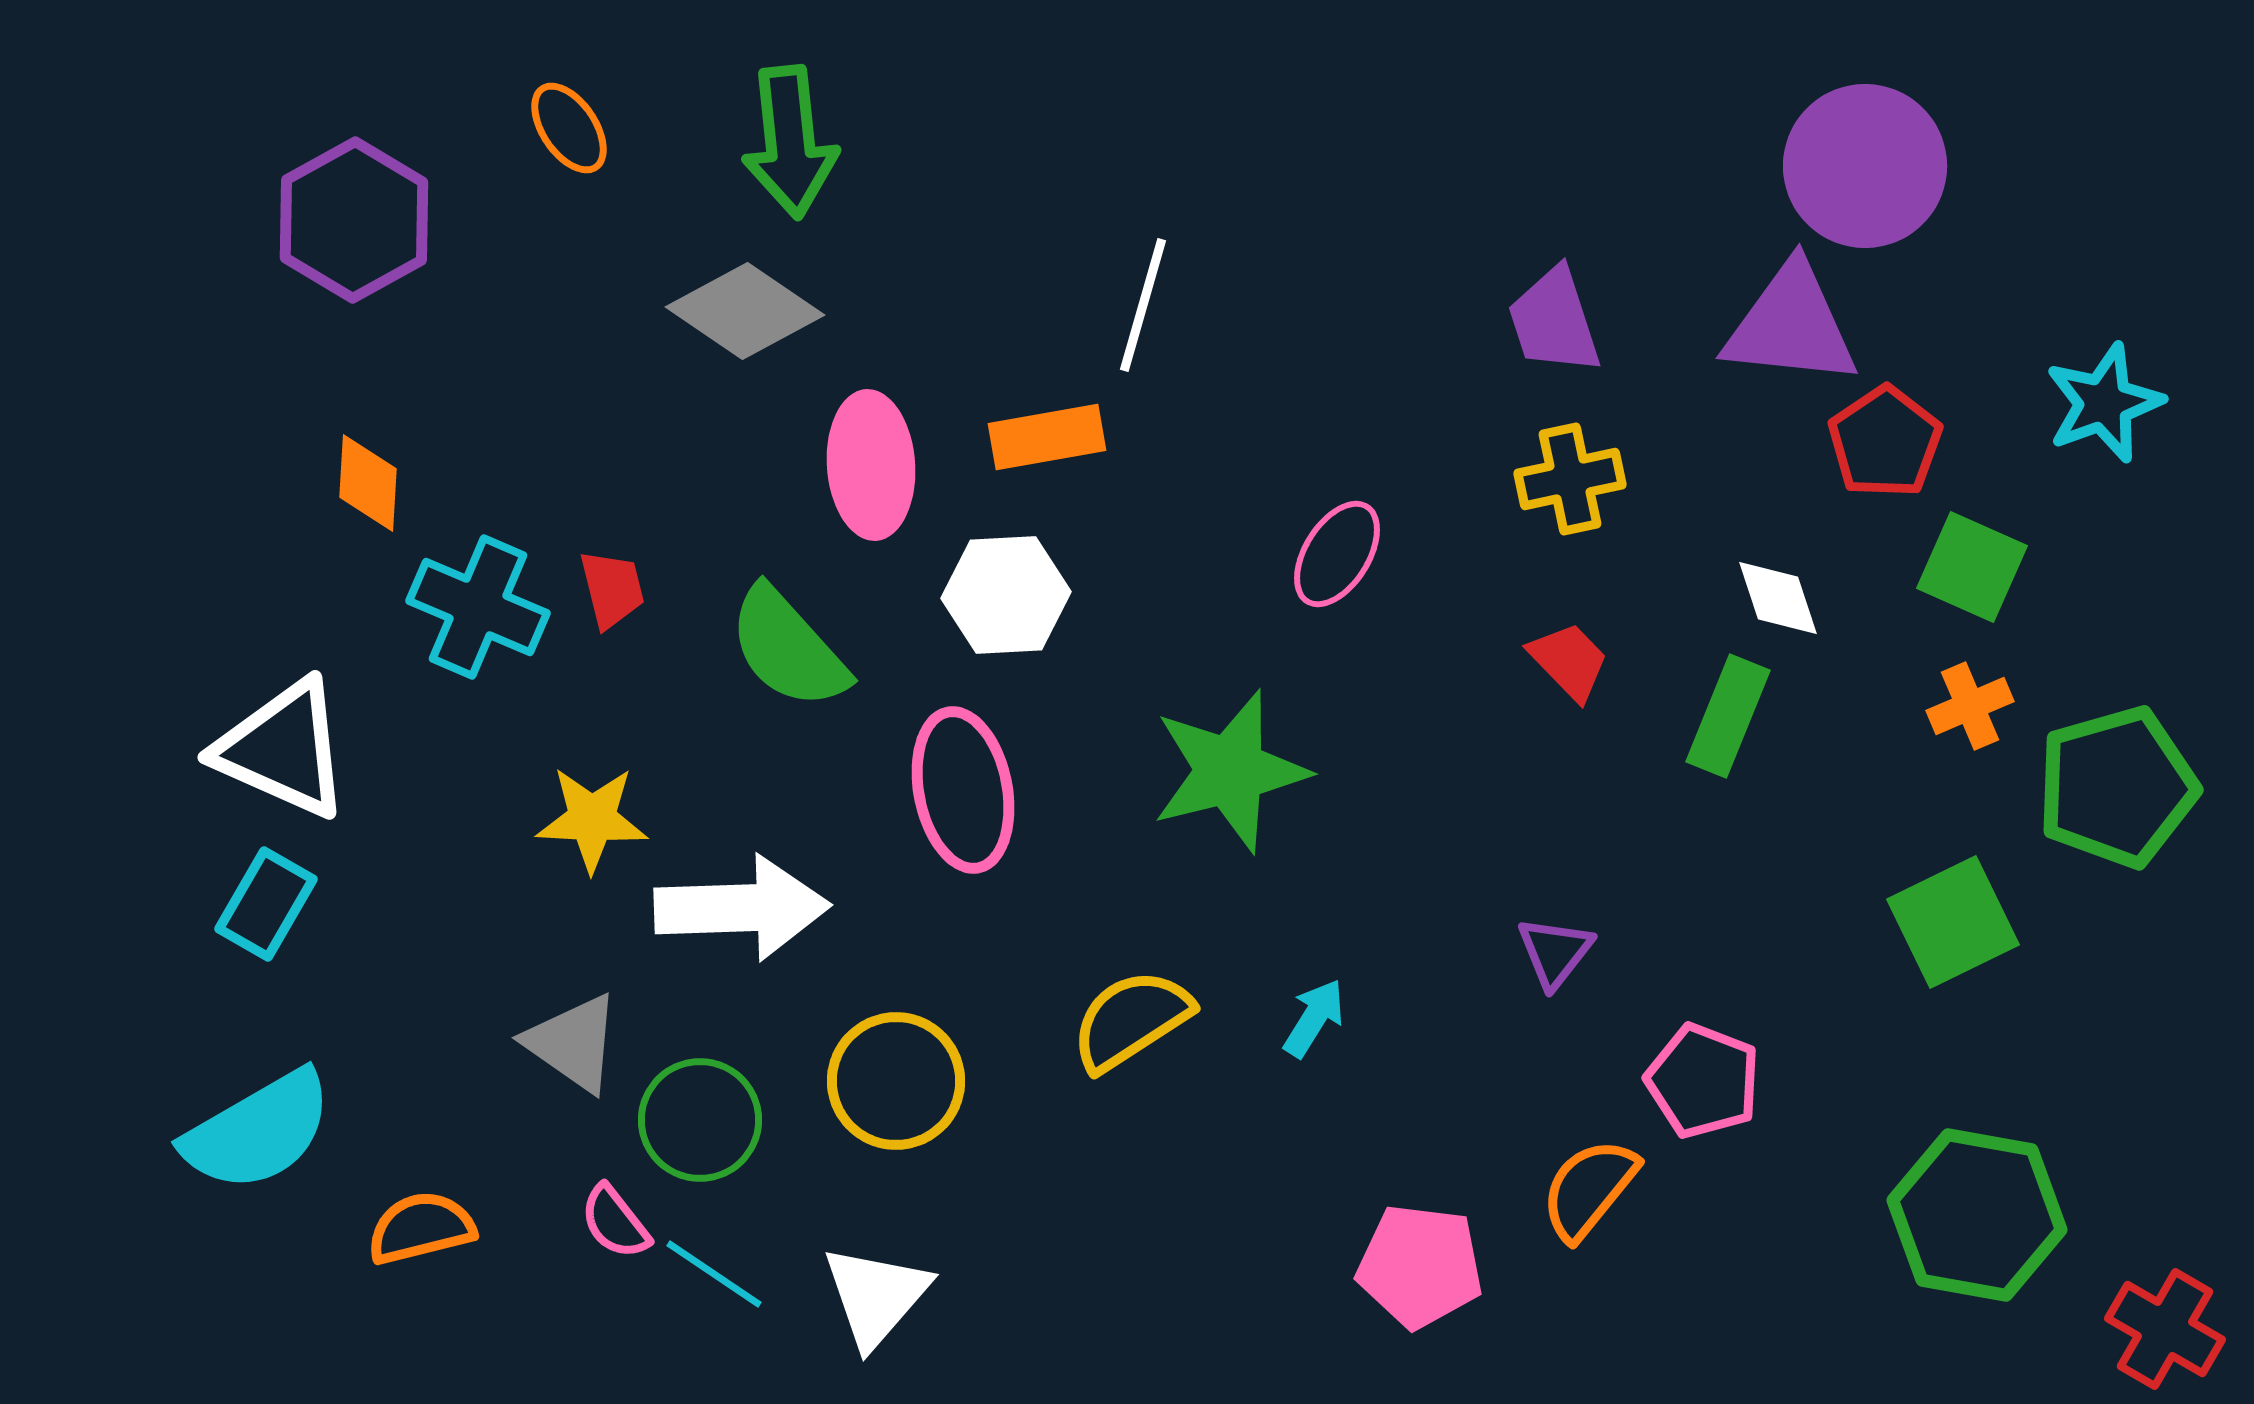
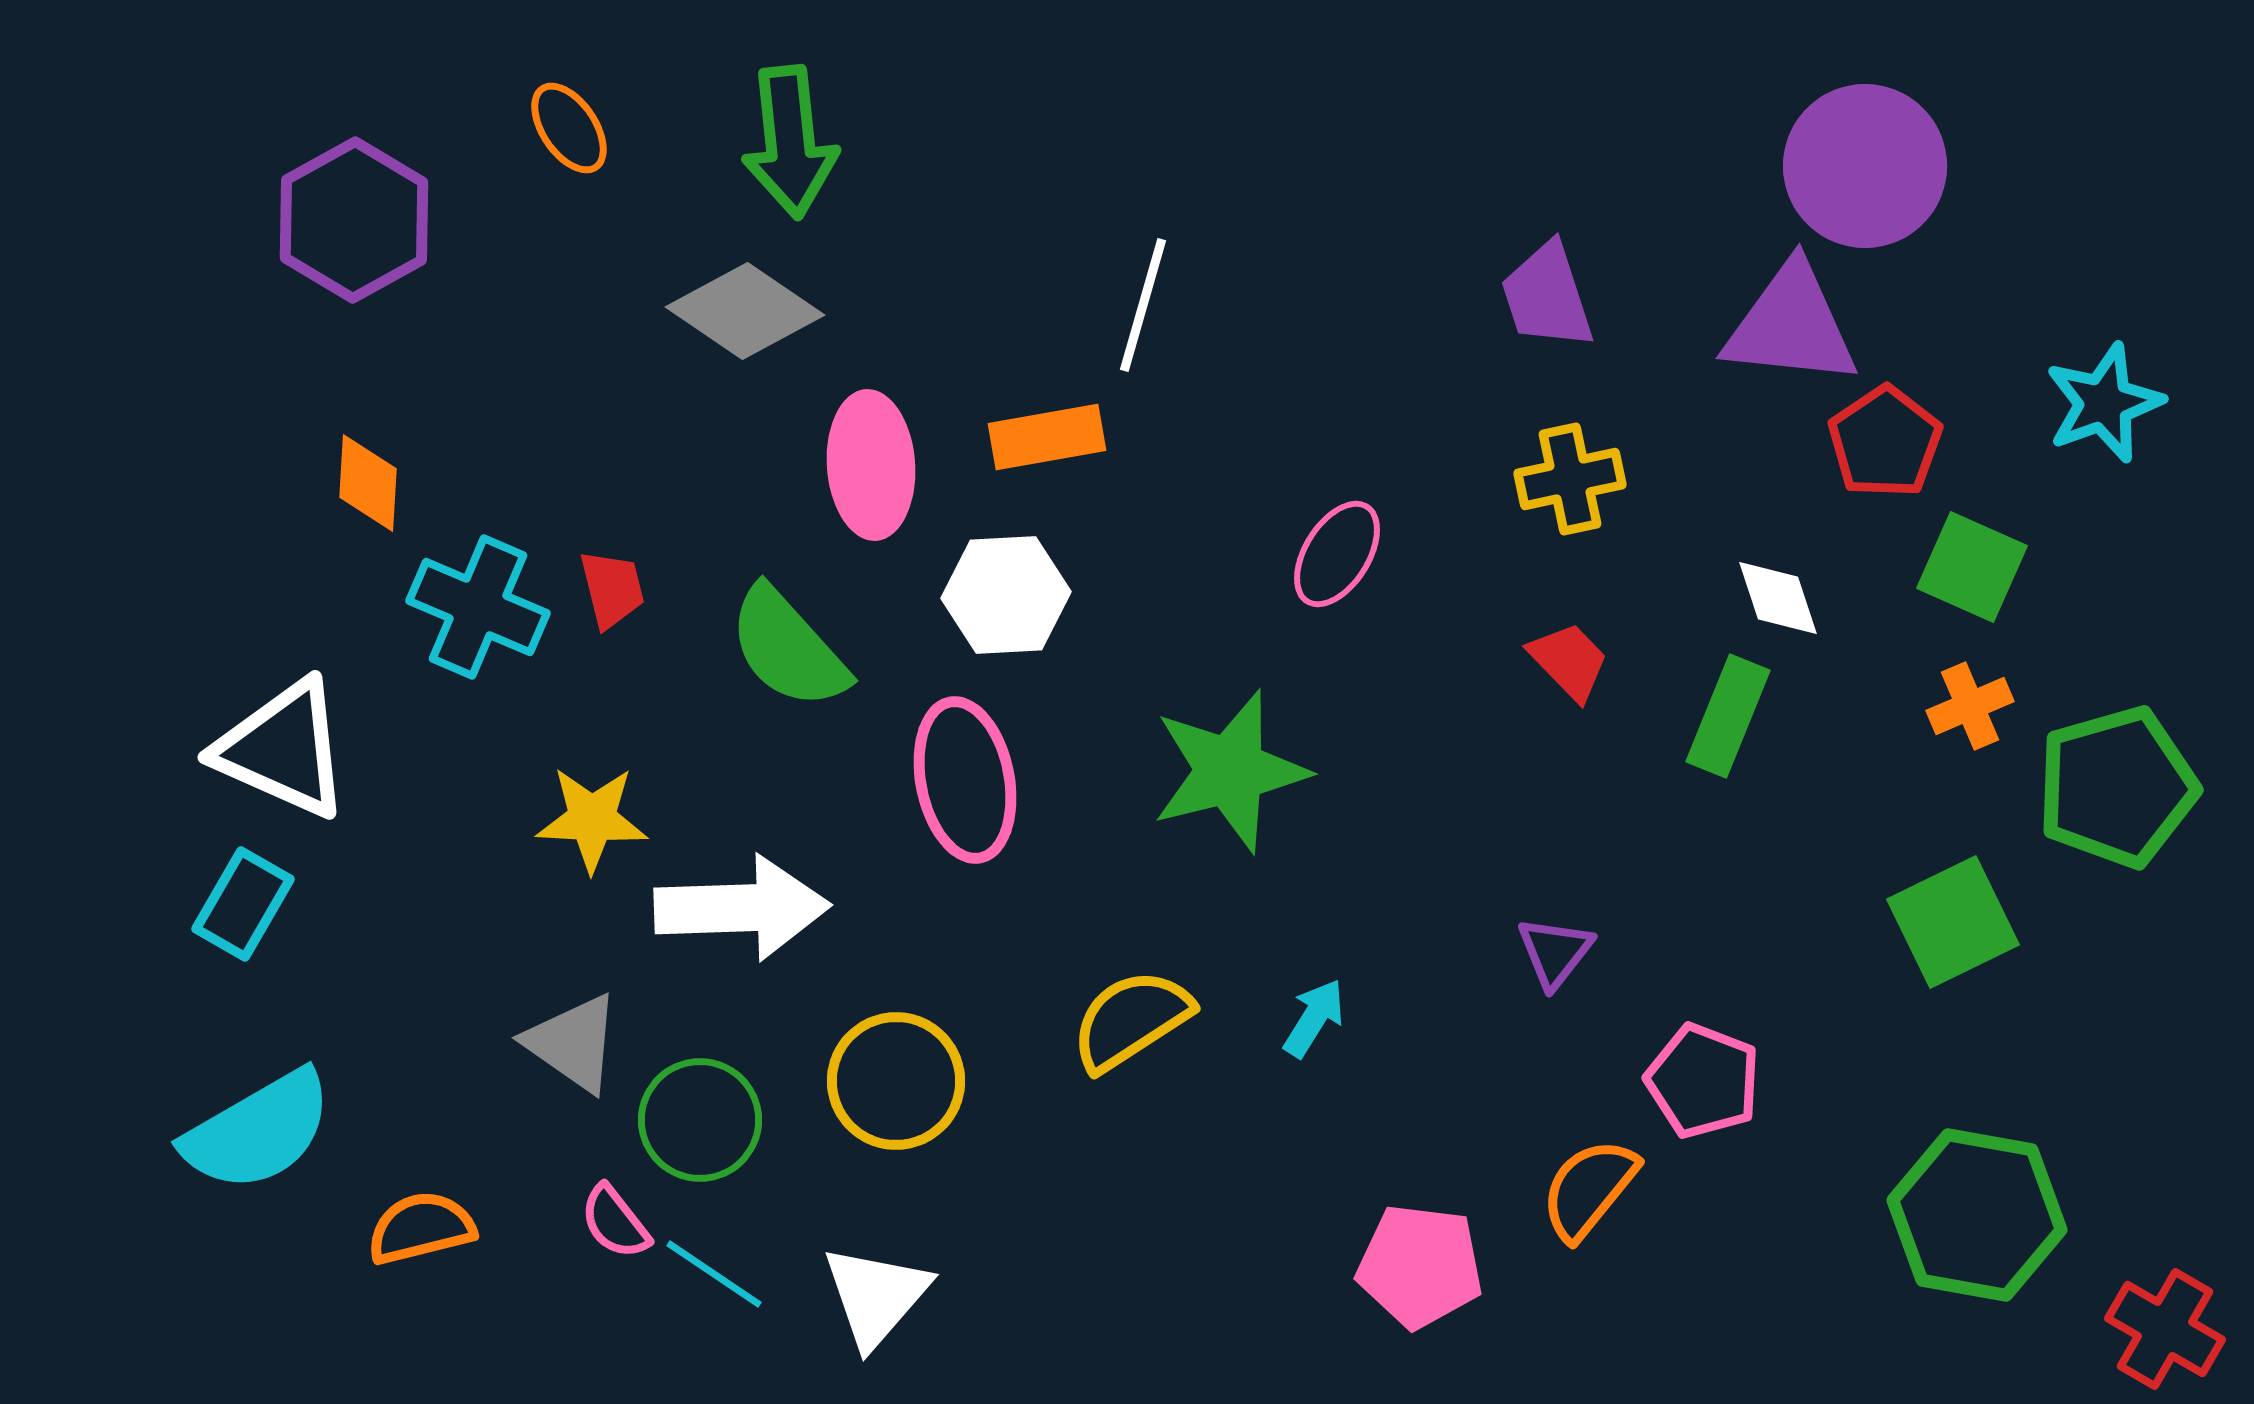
purple trapezoid at (1554, 321): moved 7 px left, 25 px up
pink ellipse at (963, 790): moved 2 px right, 10 px up
cyan rectangle at (266, 904): moved 23 px left
